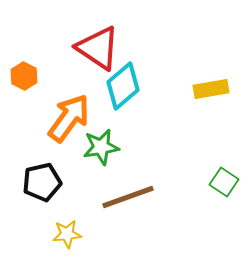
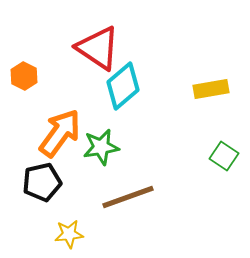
orange arrow: moved 9 px left, 15 px down
green square: moved 26 px up
yellow star: moved 2 px right
